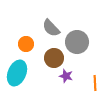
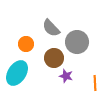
cyan ellipse: rotated 10 degrees clockwise
